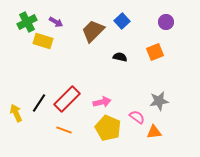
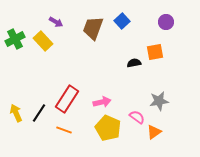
green cross: moved 12 px left, 17 px down
brown trapezoid: moved 3 px up; rotated 25 degrees counterclockwise
yellow rectangle: rotated 30 degrees clockwise
orange square: rotated 12 degrees clockwise
black semicircle: moved 14 px right, 6 px down; rotated 24 degrees counterclockwise
red rectangle: rotated 12 degrees counterclockwise
black line: moved 10 px down
orange triangle: rotated 28 degrees counterclockwise
